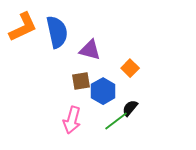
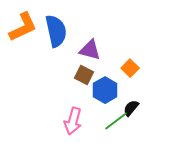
blue semicircle: moved 1 px left, 1 px up
brown square: moved 3 px right, 6 px up; rotated 36 degrees clockwise
blue hexagon: moved 2 px right, 1 px up
black semicircle: moved 1 px right
pink arrow: moved 1 px right, 1 px down
